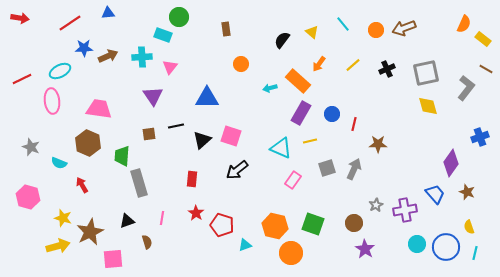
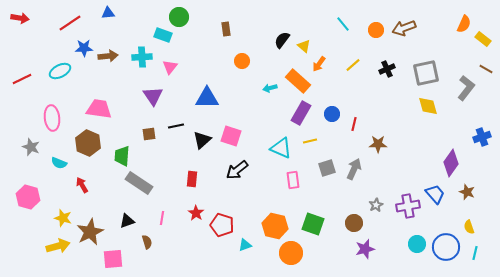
yellow triangle at (312, 32): moved 8 px left, 14 px down
brown arrow at (108, 56): rotated 18 degrees clockwise
orange circle at (241, 64): moved 1 px right, 3 px up
pink ellipse at (52, 101): moved 17 px down
blue cross at (480, 137): moved 2 px right
pink rectangle at (293, 180): rotated 42 degrees counterclockwise
gray rectangle at (139, 183): rotated 40 degrees counterclockwise
purple cross at (405, 210): moved 3 px right, 4 px up
purple star at (365, 249): rotated 24 degrees clockwise
